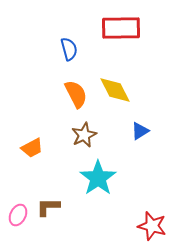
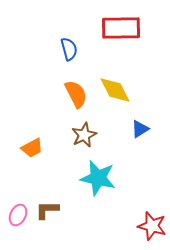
blue triangle: moved 2 px up
cyan star: rotated 24 degrees counterclockwise
brown L-shape: moved 1 px left, 3 px down
